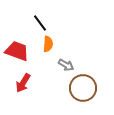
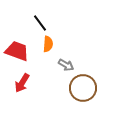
red arrow: moved 1 px left
